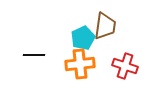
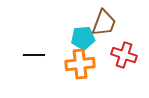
brown trapezoid: moved 1 px left, 3 px up; rotated 12 degrees clockwise
cyan pentagon: rotated 20 degrees clockwise
red cross: moved 1 px left, 11 px up
